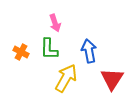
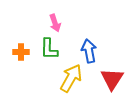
orange cross: rotated 28 degrees counterclockwise
yellow arrow: moved 5 px right
